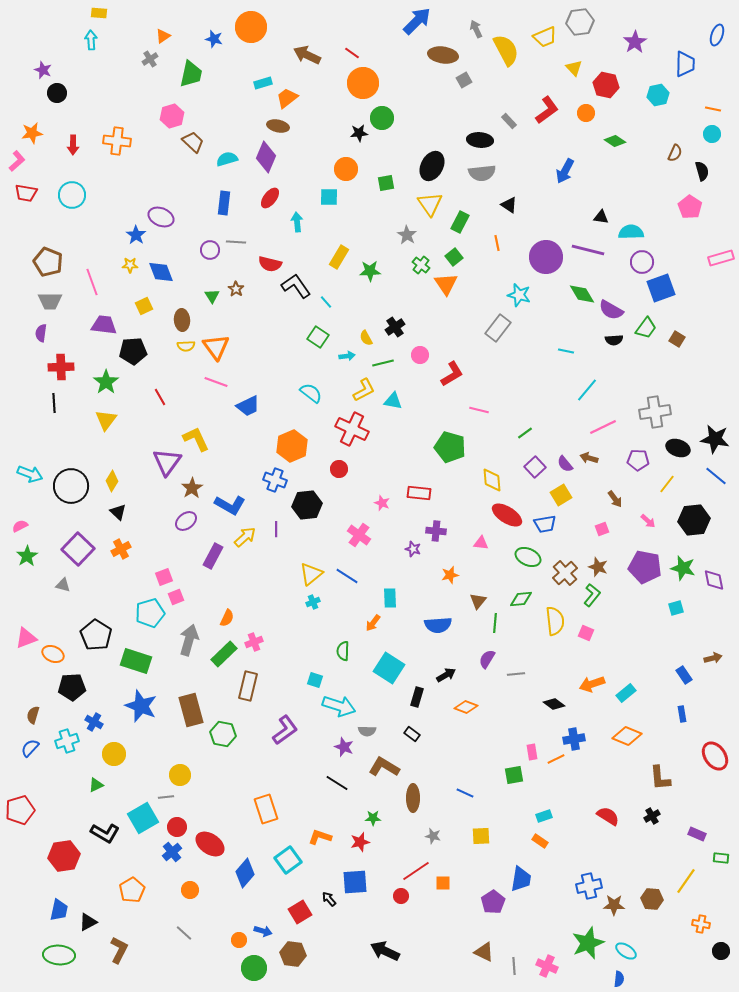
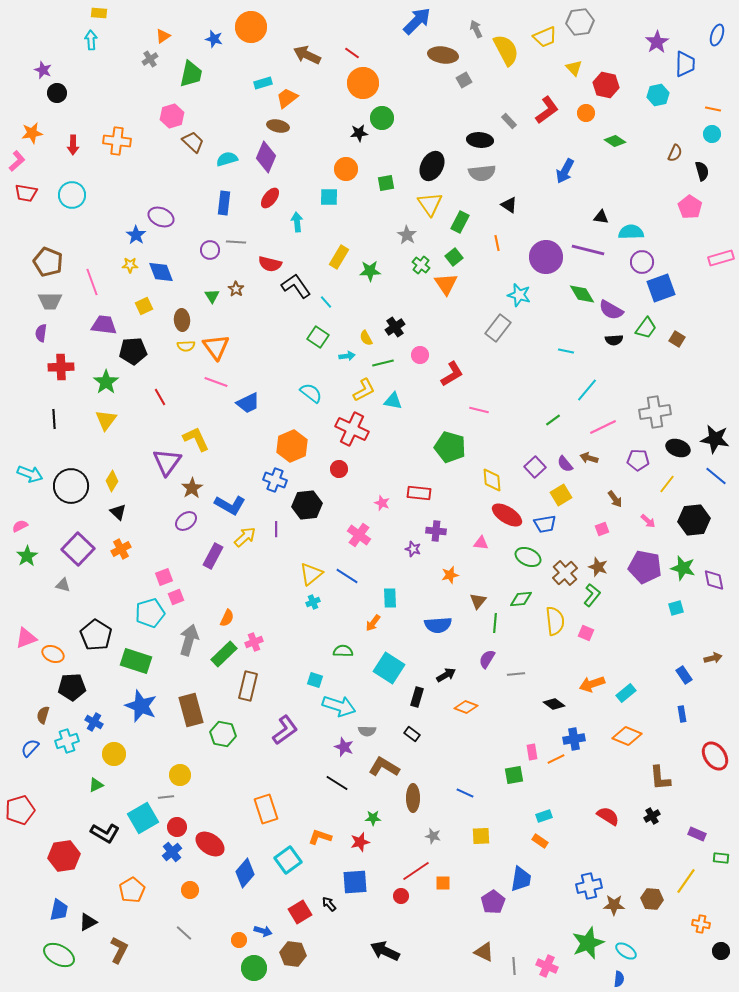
purple star at (635, 42): moved 22 px right
black line at (54, 403): moved 16 px down
blue trapezoid at (248, 406): moved 3 px up
green line at (525, 433): moved 28 px right, 13 px up
green semicircle at (343, 651): rotated 90 degrees clockwise
brown semicircle at (33, 715): moved 10 px right
black arrow at (329, 899): moved 5 px down
green ellipse at (59, 955): rotated 24 degrees clockwise
